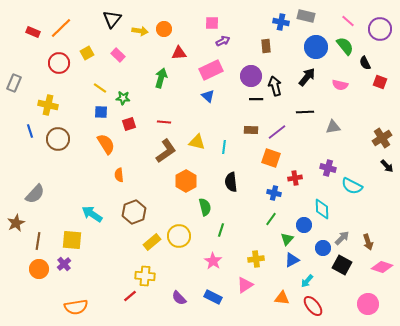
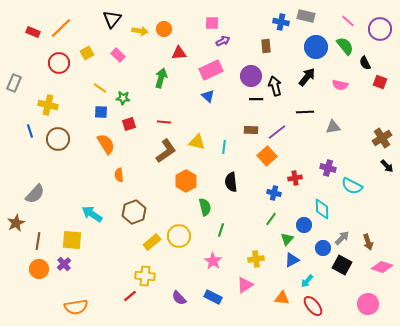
orange square at (271, 158): moved 4 px left, 2 px up; rotated 30 degrees clockwise
